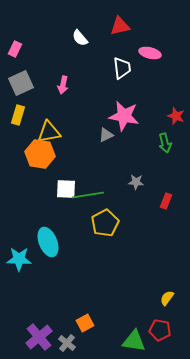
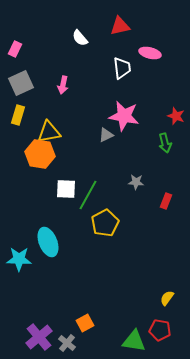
green line: rotated 52 degrees counterclockwise
